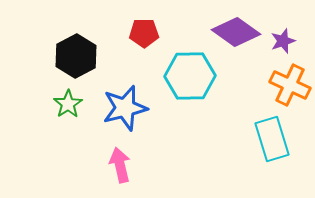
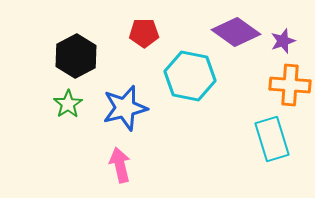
cyan hexagon: rotated 12 degrees clockwise
orange cross: rotated 21 degrees counterclockwise
